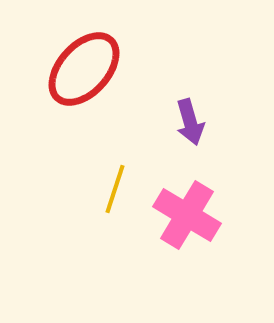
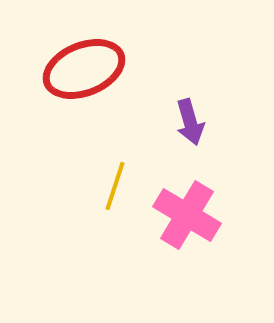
red ellipse: rotated 26 degrees clockwise
yellow line: moved 3 px up
